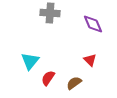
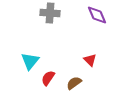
purple diamond: moved 4 px right, 9 px up
